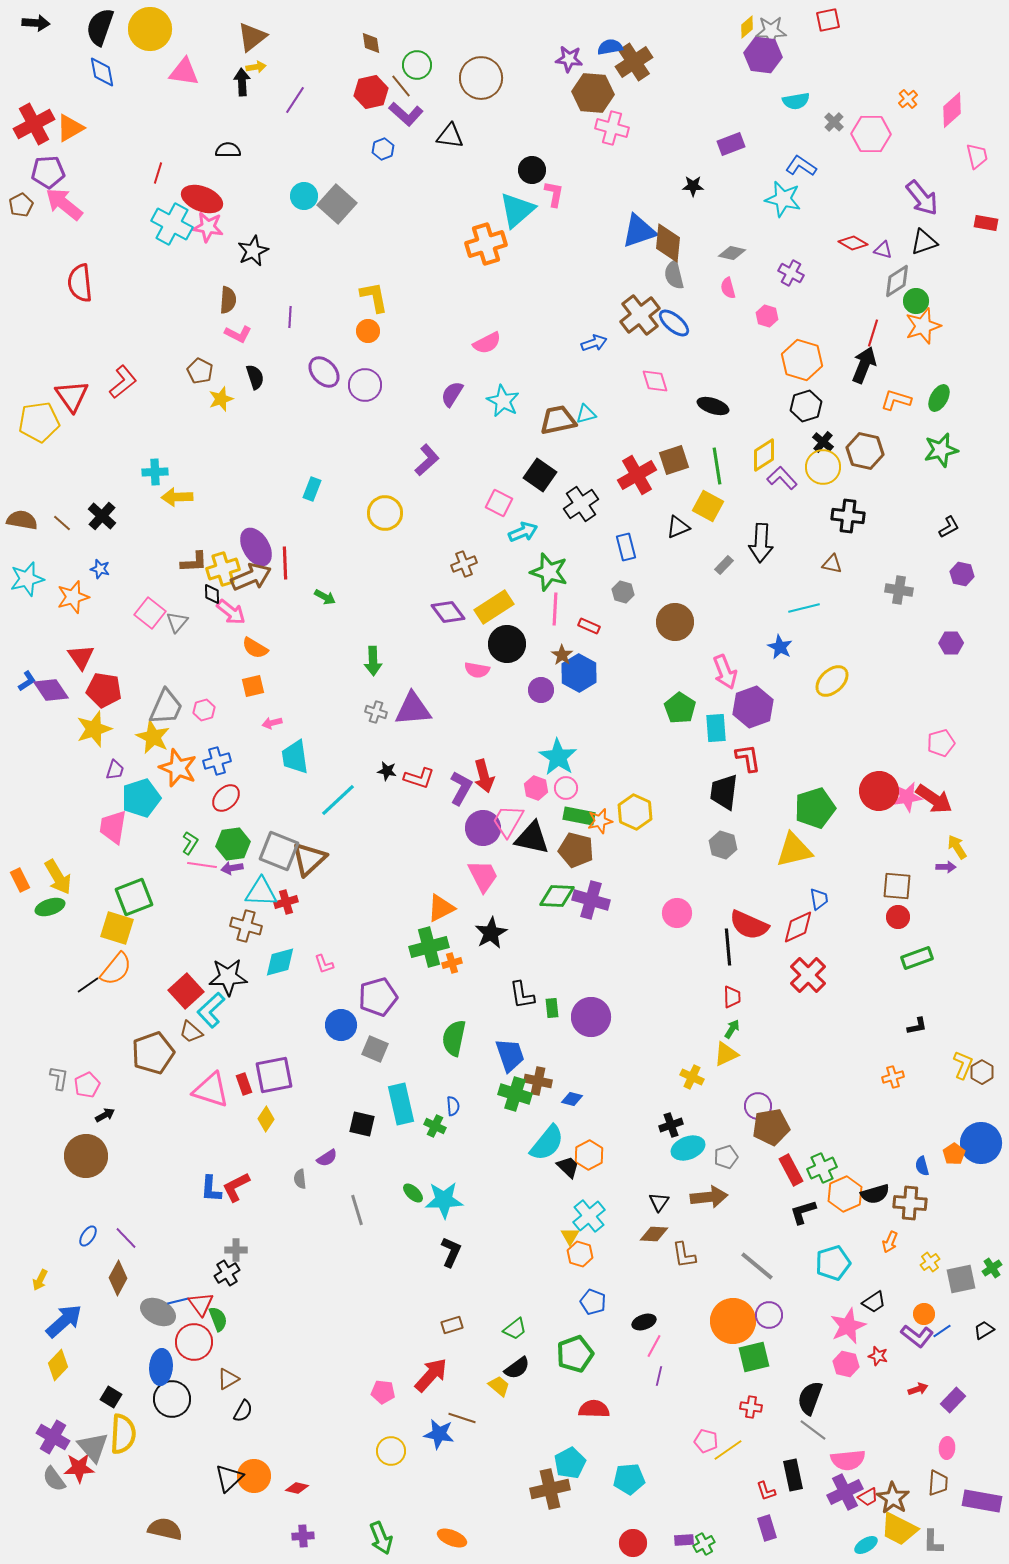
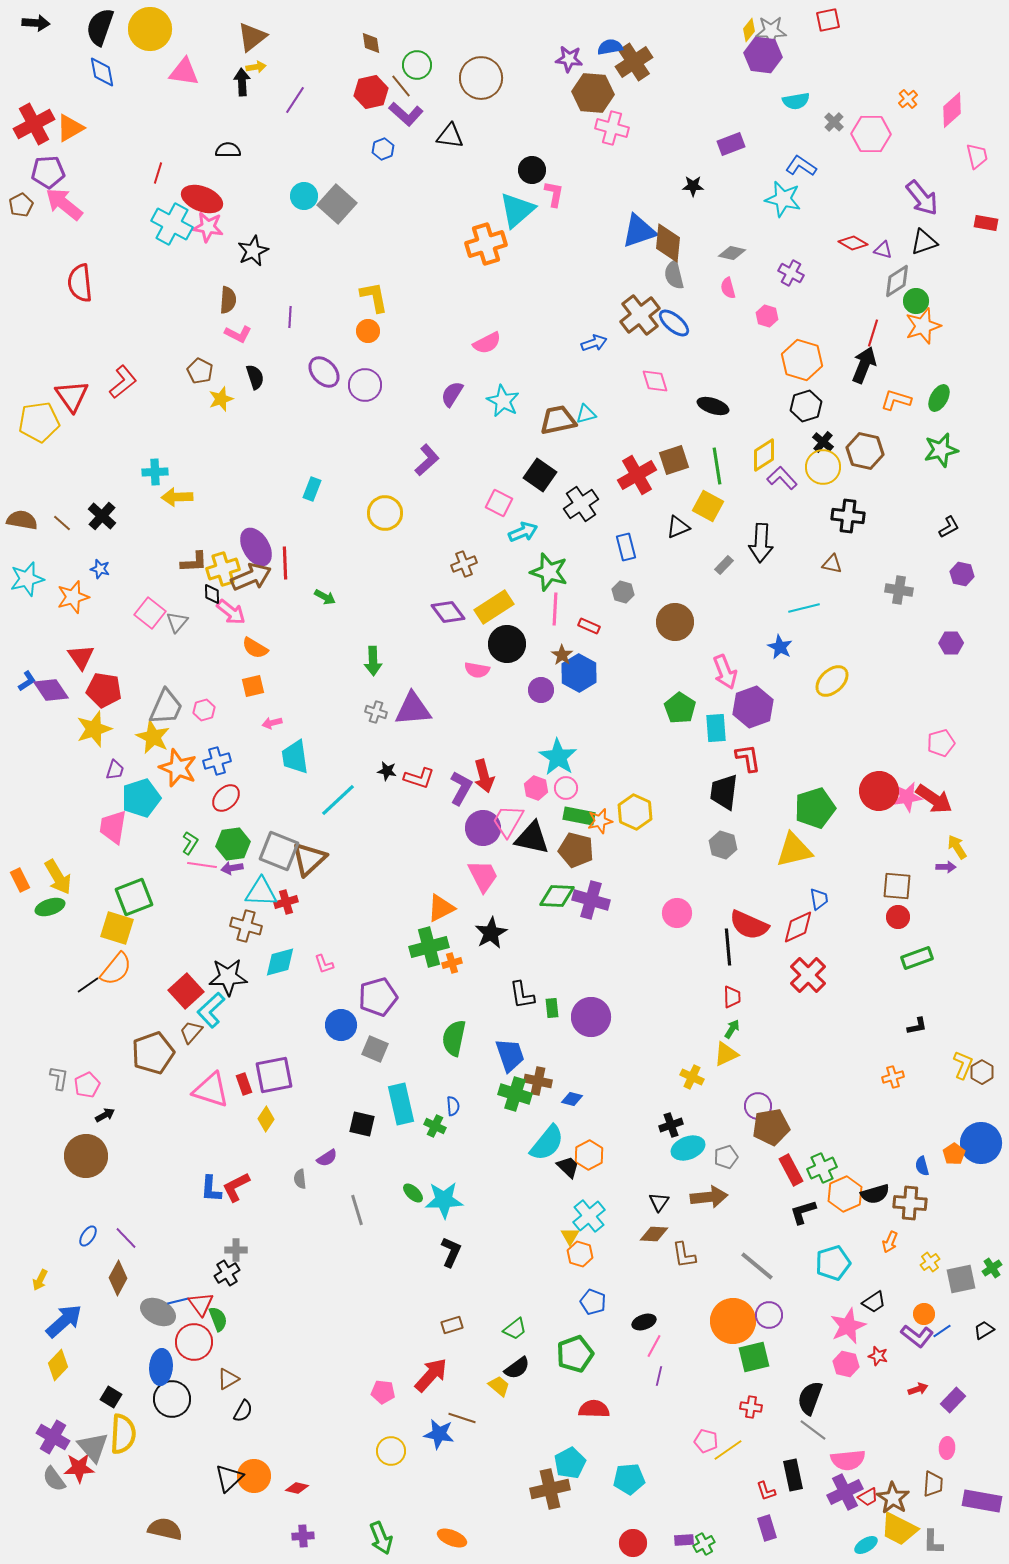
yellow diamond at (747, 27): moved 2 px right, 3 px down; rotated 10 degrees counterclockwise
brown trapezoid at (191, 1032): rotated 90 degrees clockwise
brown trapezoid at (938, 1483): moved 5 px left, 1 px down
